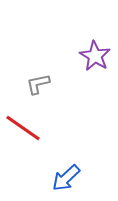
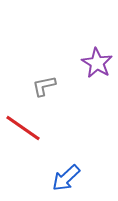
purple star: moved 2 px right, 7 px down
gray L-shape: moved 6 px right, 2 px down
